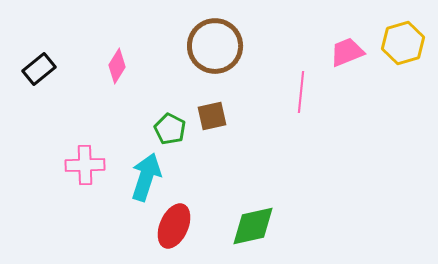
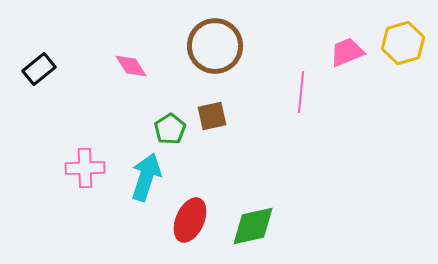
pink diamond: moved 14 px right; rotated 64 degrees counterclockwise
green pentagon: rotated 12 degrees clockwise
pink cross: moved 3 px down
red ellipse: moved 16 px right, 6 px up
